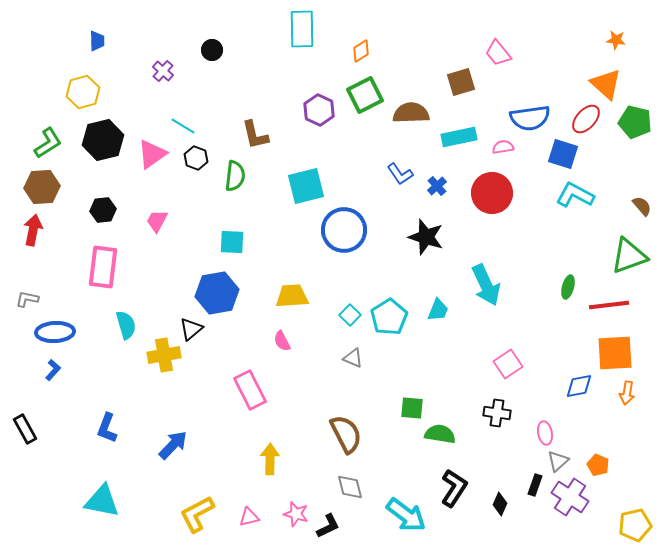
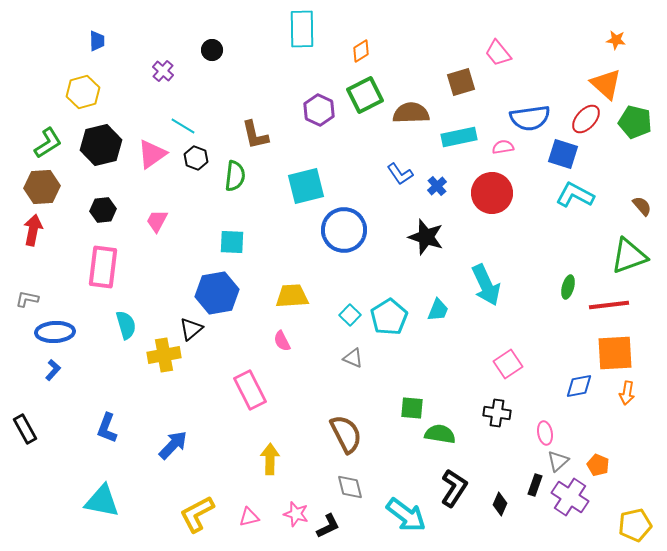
black hexagon at (103, 140): moved 2 px left, 5 px down
